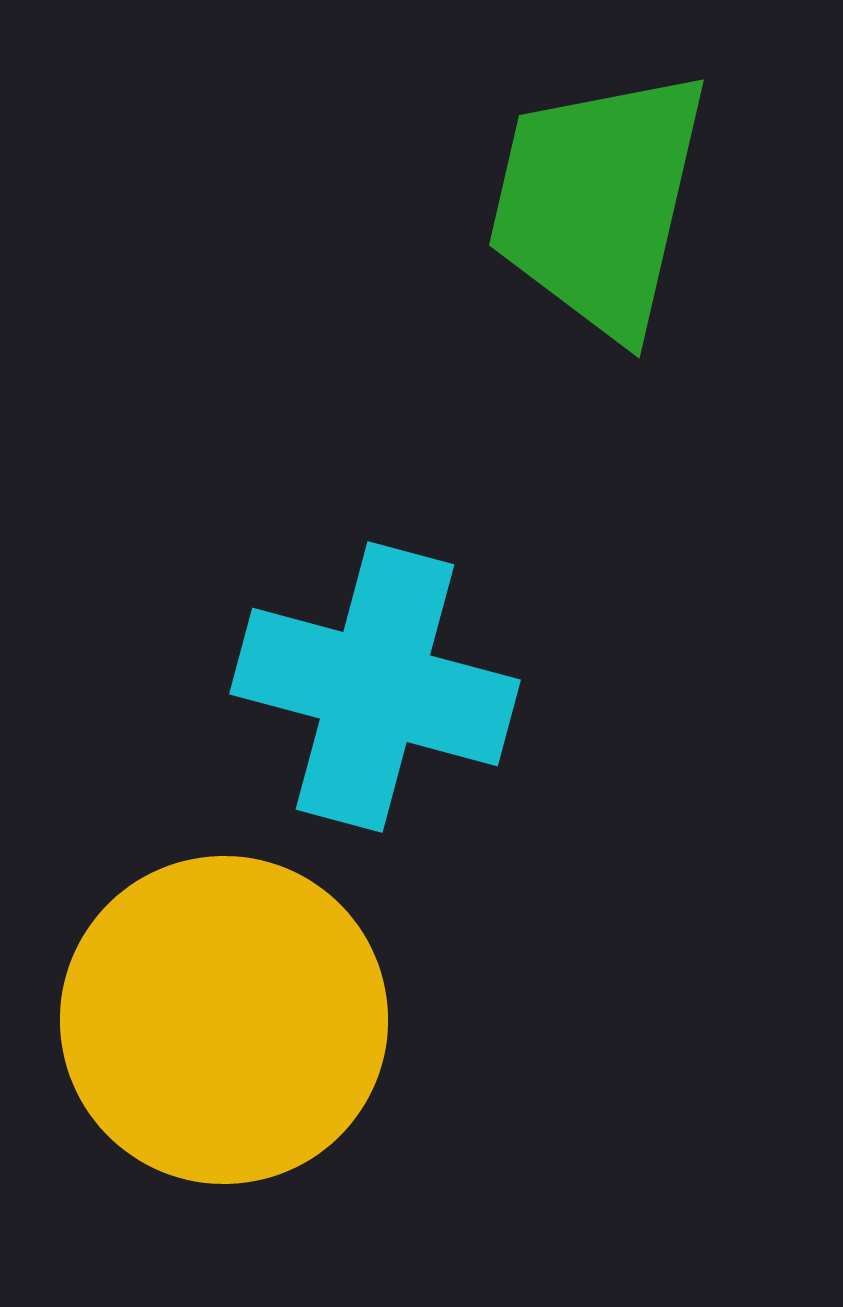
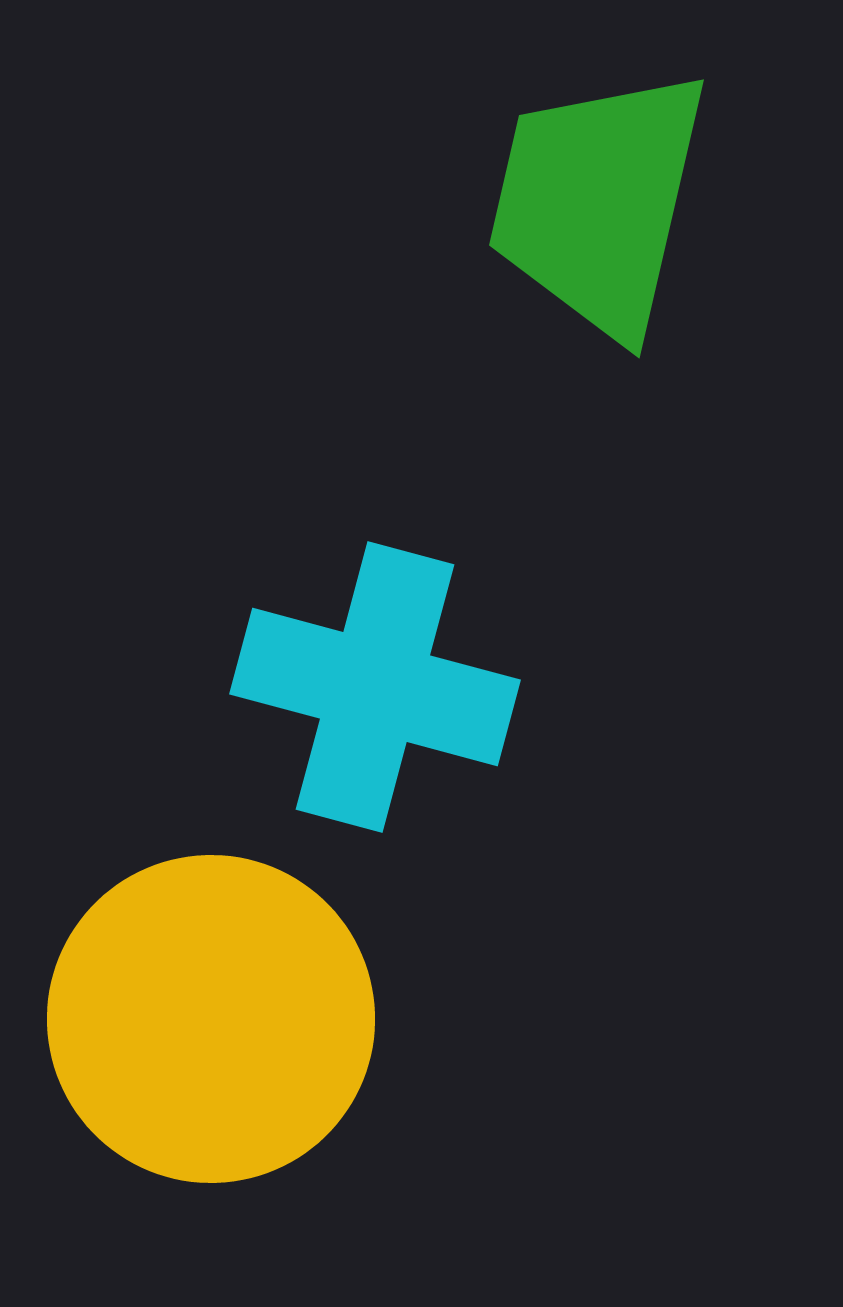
yellow circle: moved 13 px left, 1 px up
